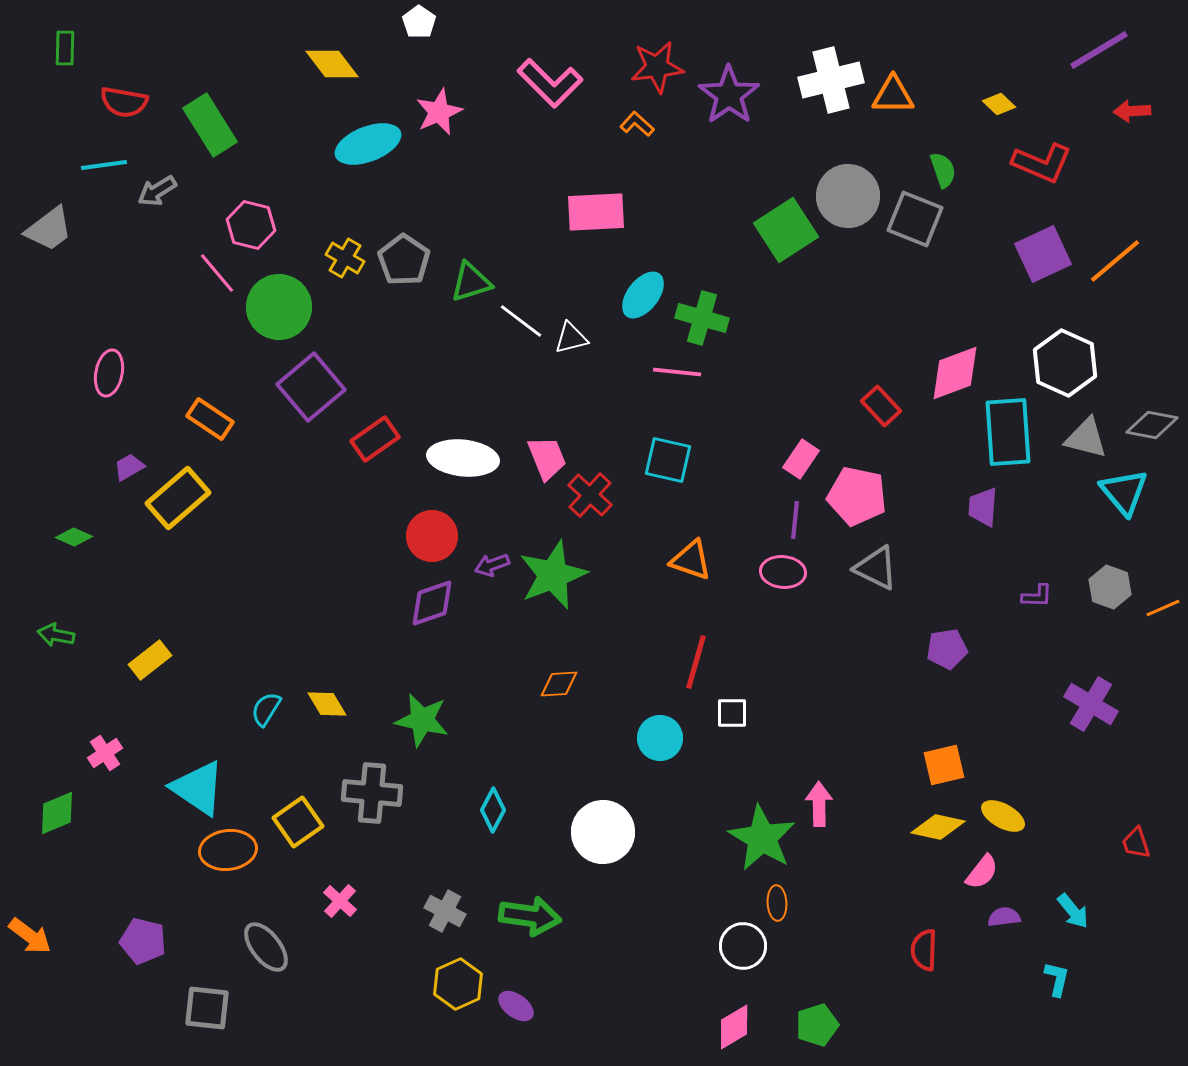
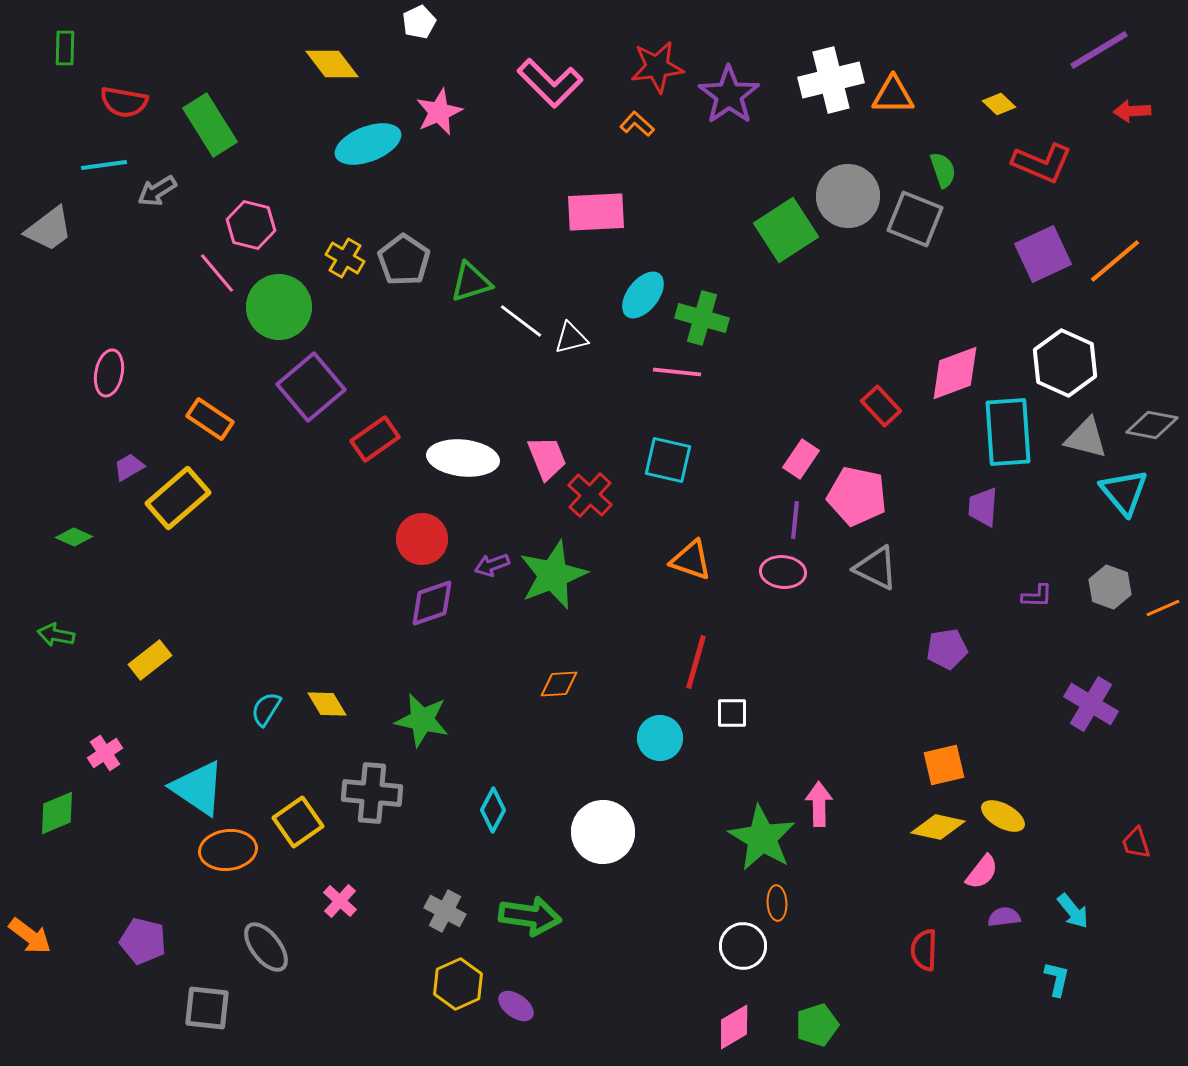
white pentagon at (419, 22): rotated 12 degrees clockwise
red circle at (432, 536): moved 10 px left, 3 px down
